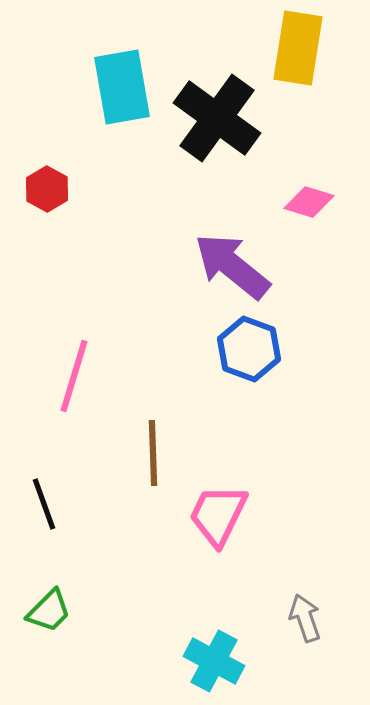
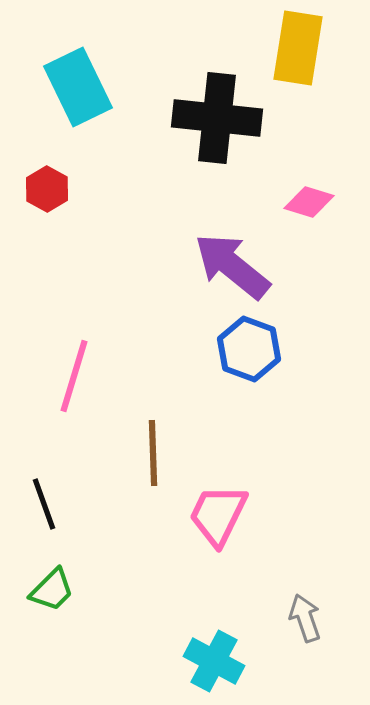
cyan rectangle: moved 44 px left; rotated 16 degrees counterclockwise
black cross: rotated 30 degrees counterclockwise
green trapezoid: moved 3 px right, 21 px up
